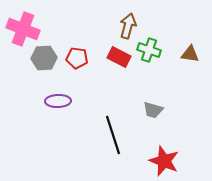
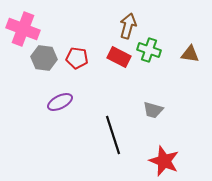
gray hexagon: rotated 10 degrees clockwise
purple ellipse: moved 2 px right, 1 px down; rotated 25 degrees counterclockwise
